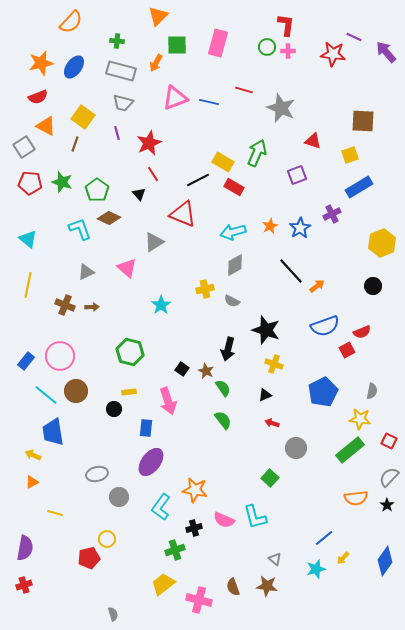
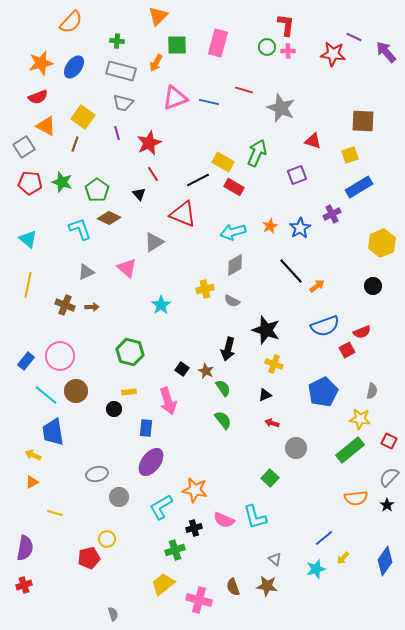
cyan L-shape at (161, 507): rotated 24 degrees clockwise
